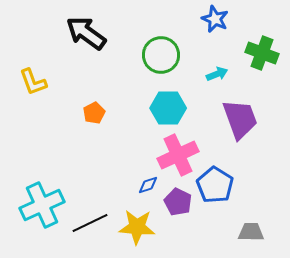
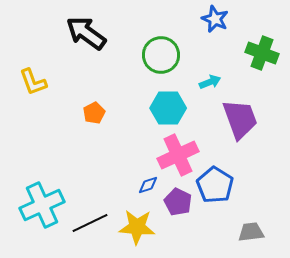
cyan arrow: moved 7 px left, 8 px down
gray trapezoid: rotated 8 degrees counterclockwise
